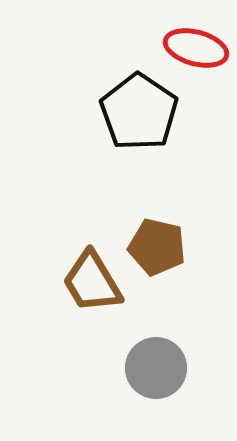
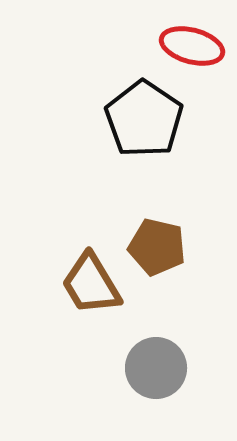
red ellipse: moved 4 px left, 2 px up
black pentagon: moved 5 px right, 7 px down
brown trapezoid: moved 1 px left, 2 px down
